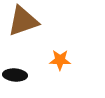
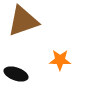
black ellipse: moved 1 px right, 1 px up; rotated 15 degrees clockwise
